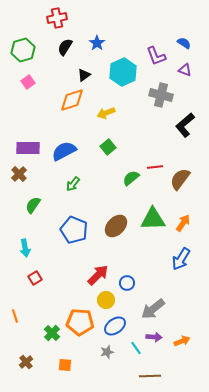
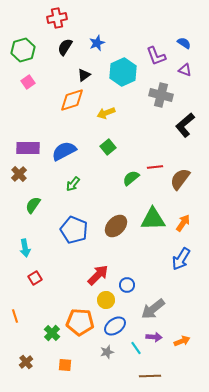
blue star at (97, 43): rotated 14 degrees clockwise
blue circle at (127, 283): moved 2 px down
